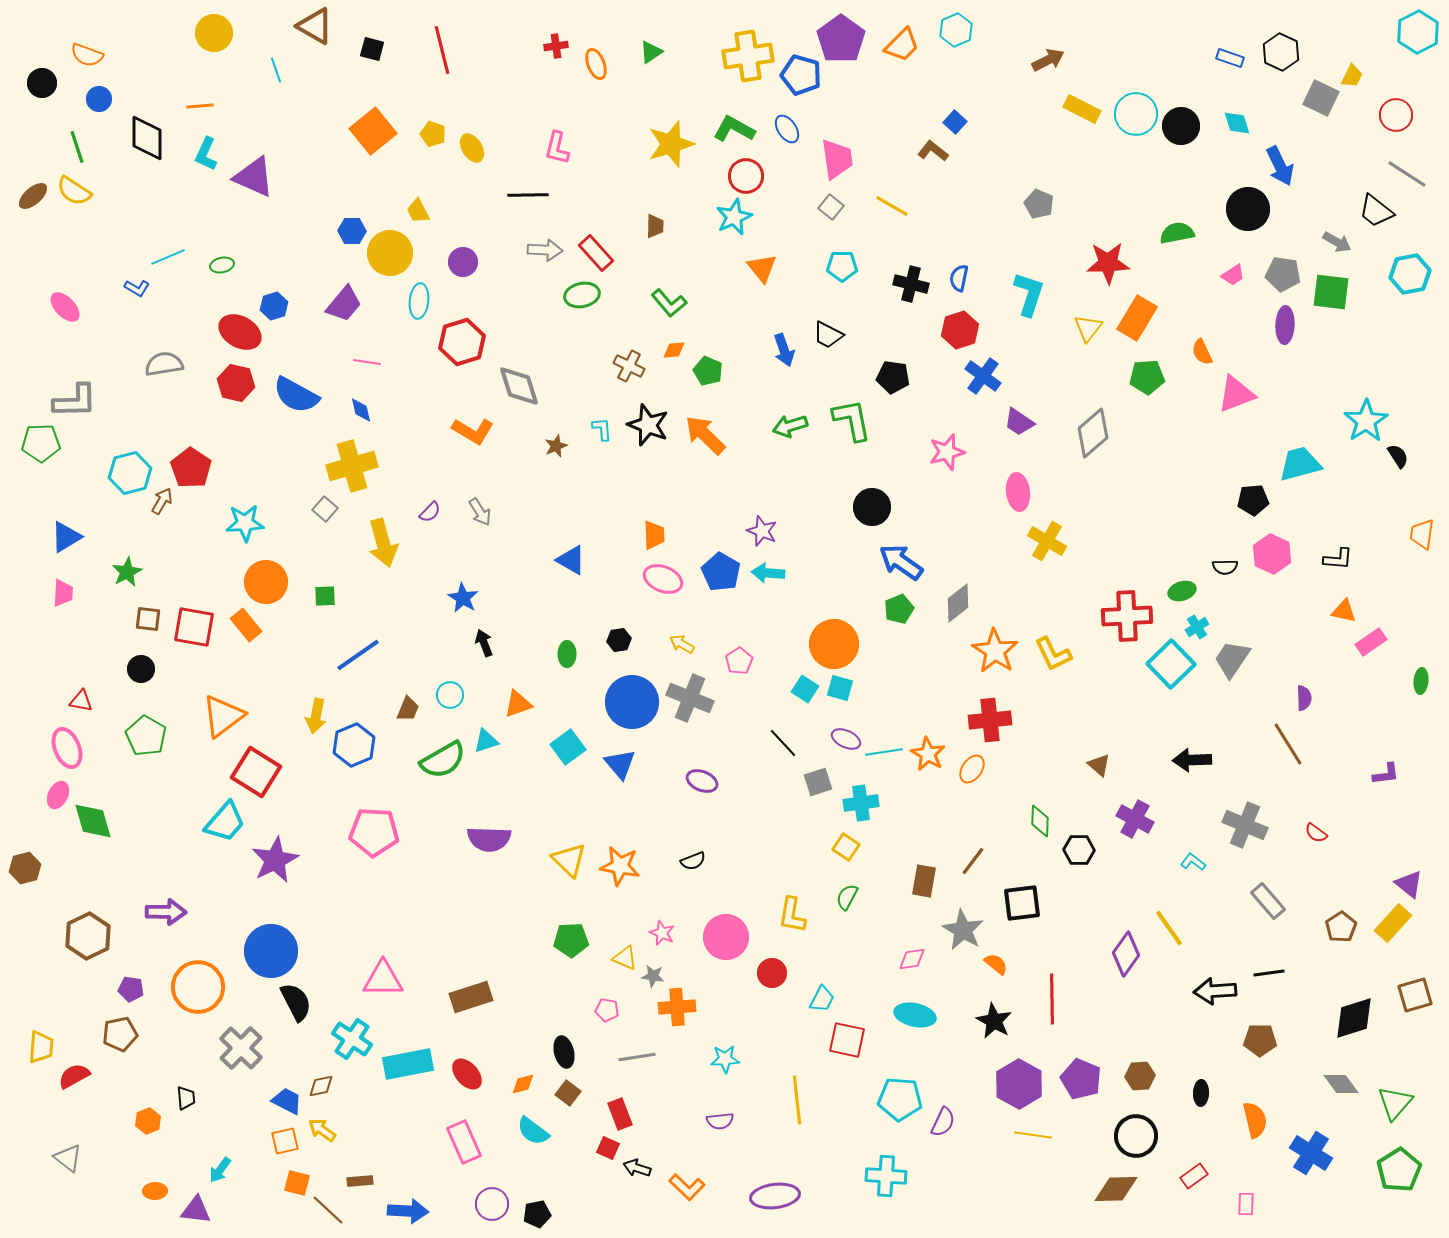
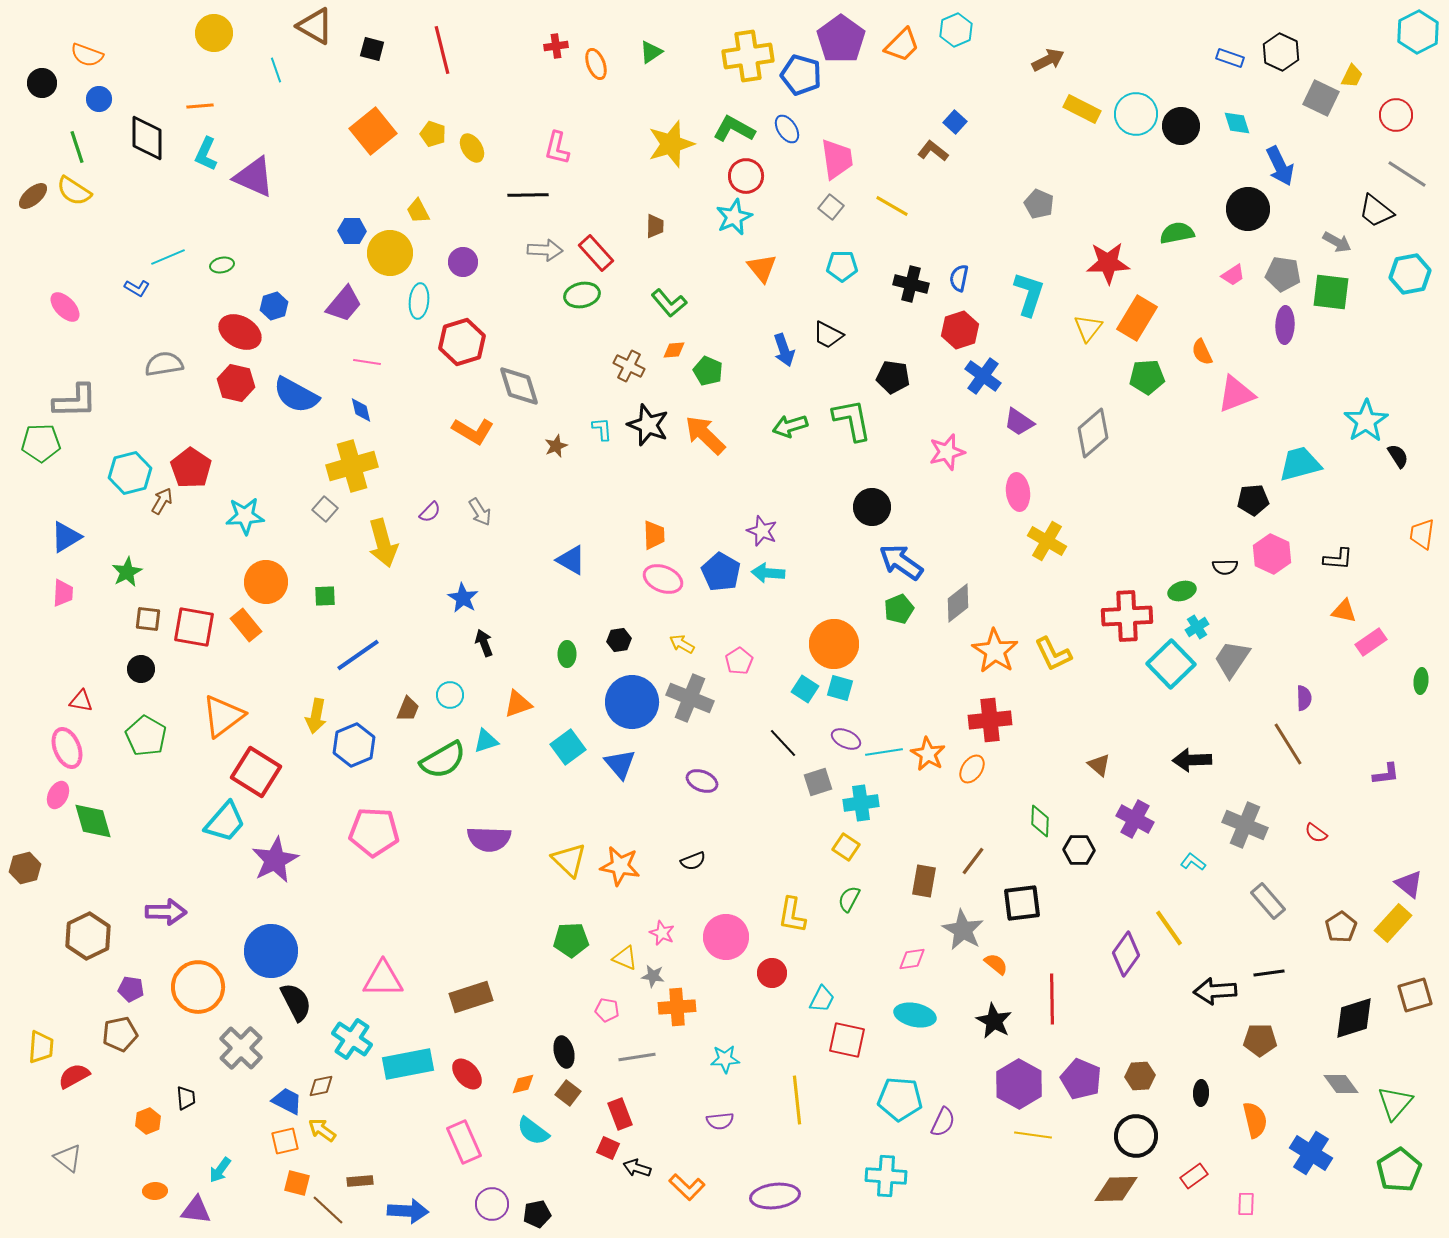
cyan star at (245, 523): moved 7 px up
green semicircle at (847, 897): moved 2 px right, 2 px down
